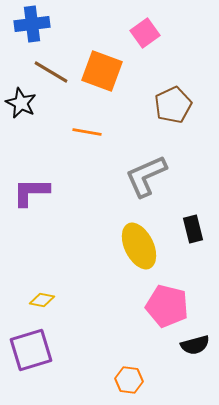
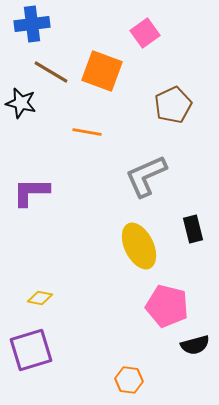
black star: rotated 12 degrees counterclockwise
yellow diamond: moved 2 px left, 2 px up
